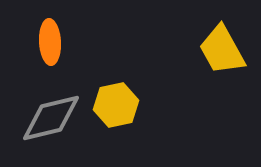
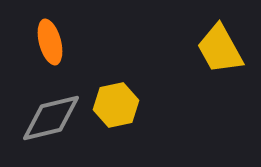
orange ellipse: rotated 12 degrees counterclockwise
yellow trapezoid: moved 2 px left, 1 px up
